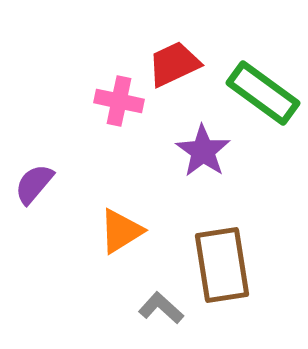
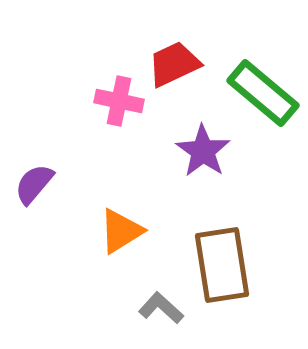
green rectangle: rotated 4 degrees clockwise
